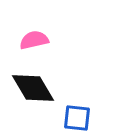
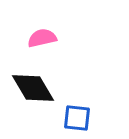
pink semicircle: moved 8 px right, 2 px up
